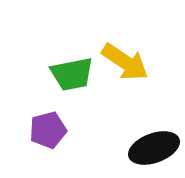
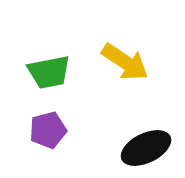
green trapezoid: moved 23 px left, 2 px up
black ellipse: moved 8 px left; rotated 6 degrees counterclockwise
